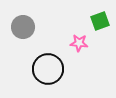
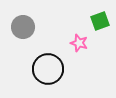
pink star: rotated 12 degrees clockwise
